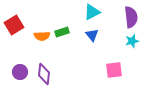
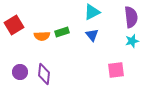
pink square: moved 2 px right
